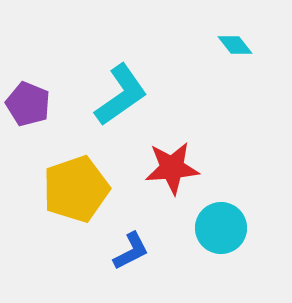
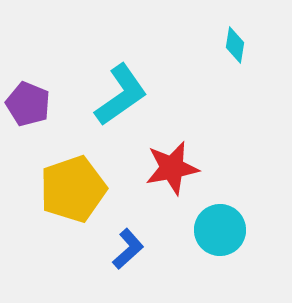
cyan diamond: rotated 48 degrees clockwise
red star: rotated 6 degrees counterclockwise
yellow pentagon: moved 3 px left
cyan circle: moved 1 px left, 2 px down
blue L-shape: moved 3 px left, 2 px up; rotated 15 degrees counterclockwise
